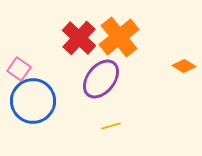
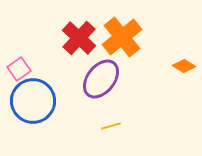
orange cross: moved 3 px right
pink square: rotated 20 degrees clockwise
